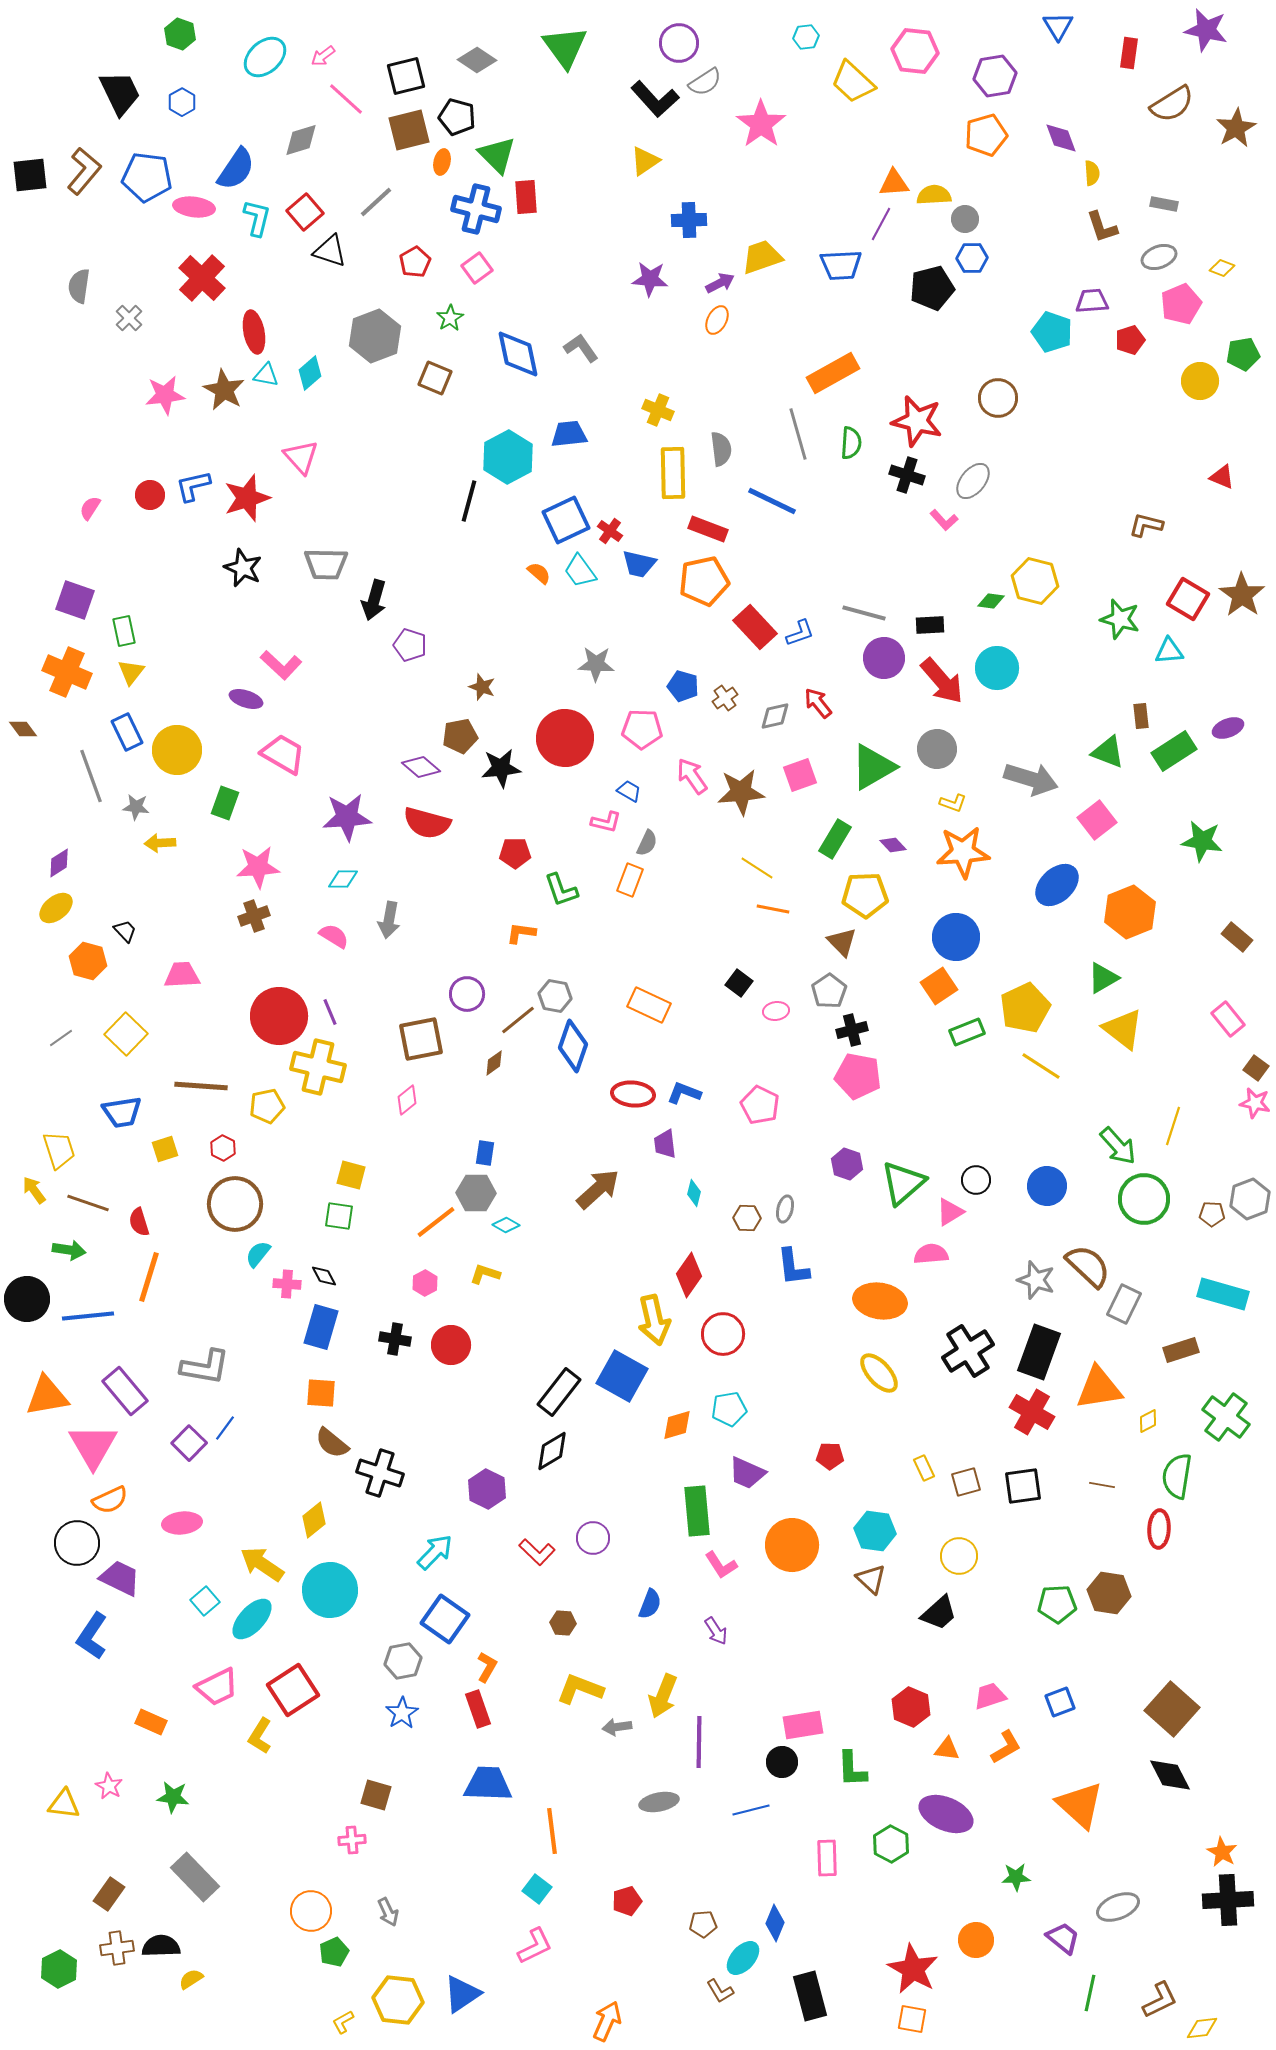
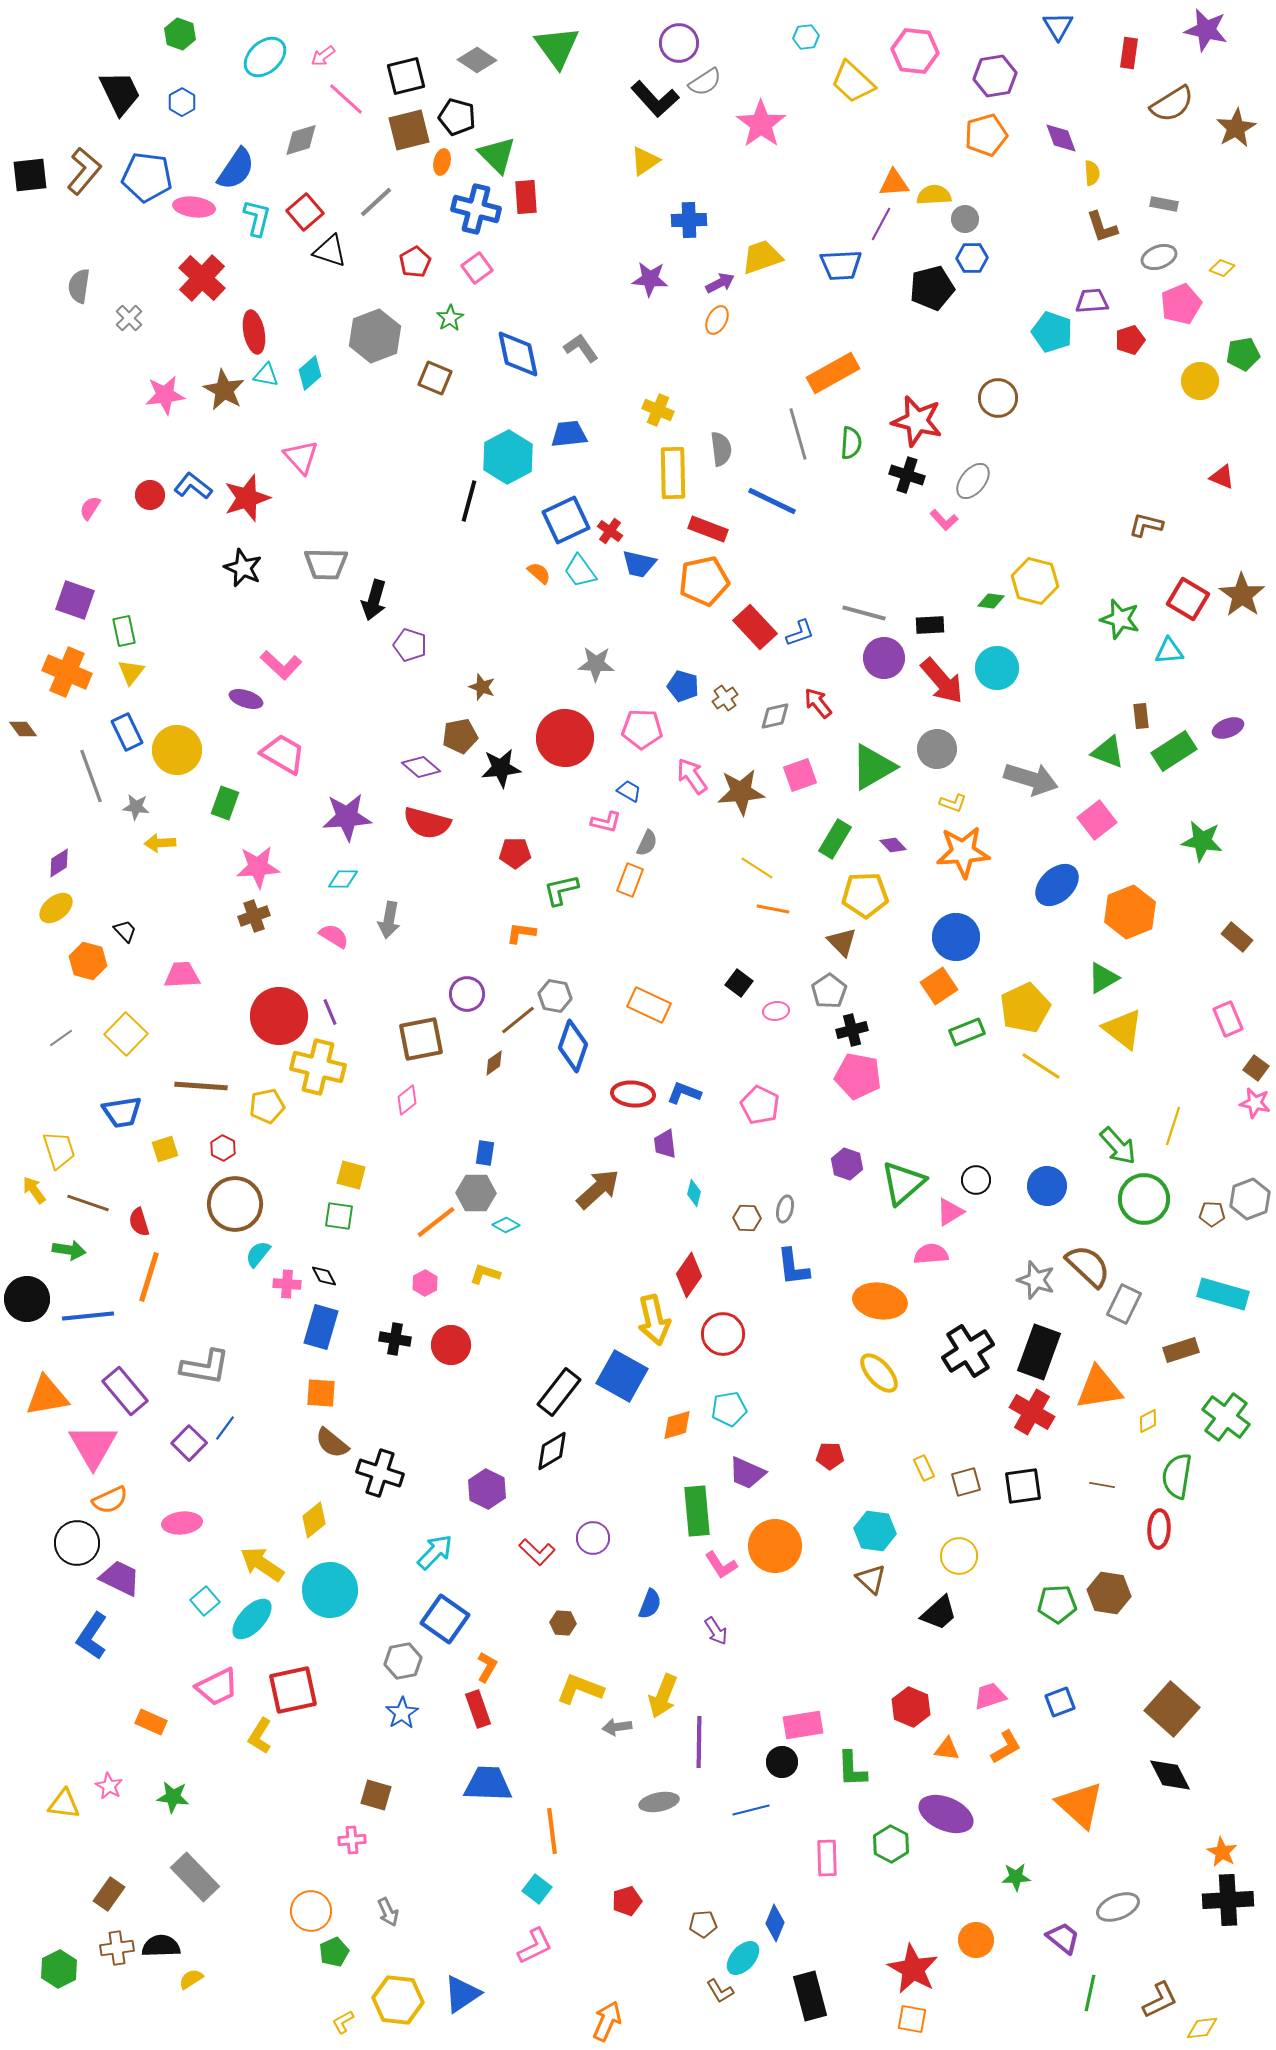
green triangle at (565, 47): moved 8 px left
blue L-shape at (193, 486): rotated 51 degrees clockwise
green L-shape at (561, 890): rotated 96 degrees clockwise
pink rectangle at (1228, 1019): rotated 16 degrees clockwise
orange circle at (792, 1545): moved 17 px left, 1 px down
red square at (293, 1690): rotated 21 degrees clockwise
